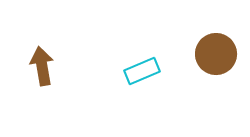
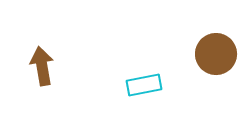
cyan rectangle: moved 2 px right, 14 px down; rotated 12 degrees clockwise
